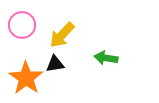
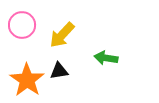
black triangle: moved 4 px right, 7 px down
orange star: moved 1 px right, 2 px down
